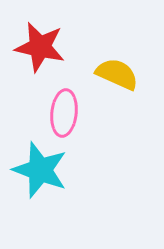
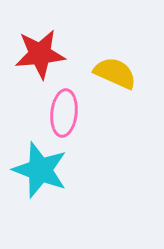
red star: moved 7 px down; rotated 18 degrees counterclockwise
yellow semicircle: moved 2 px left, 1 px up
